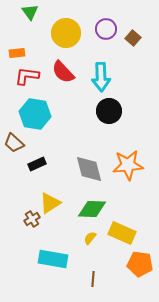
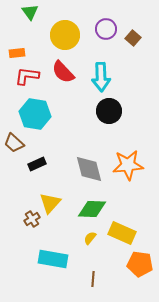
yellow circle: moved 1 px left, 2 px down
yellow triangle: rotated 15 degrees counterclockwise
